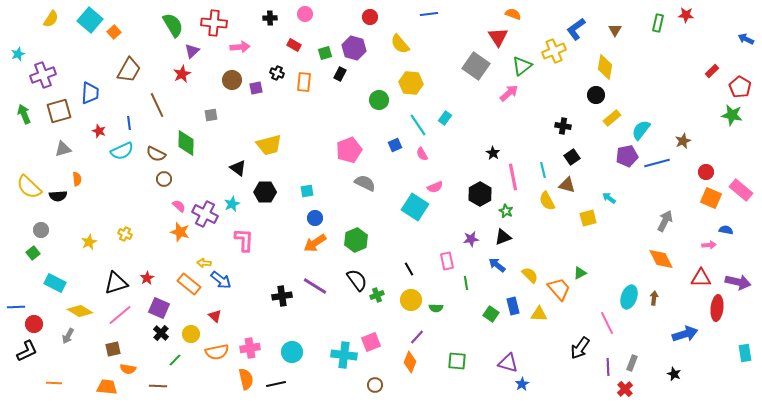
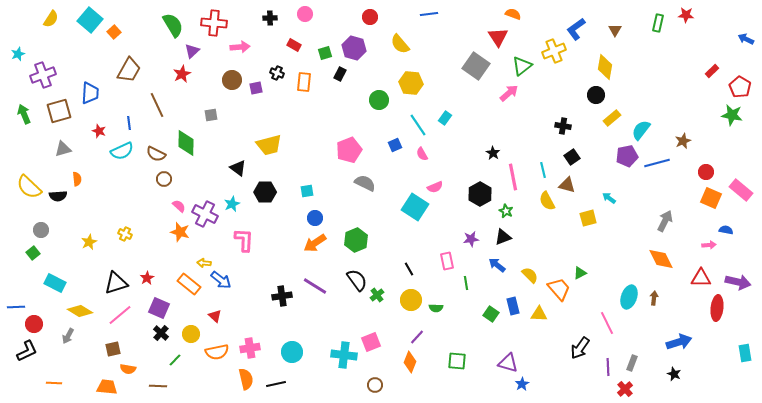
green cross at (377, 295): rotated 16 degrees counterclockwise
blue arrow at (685, 334): moved 6 px left, 8 px down
